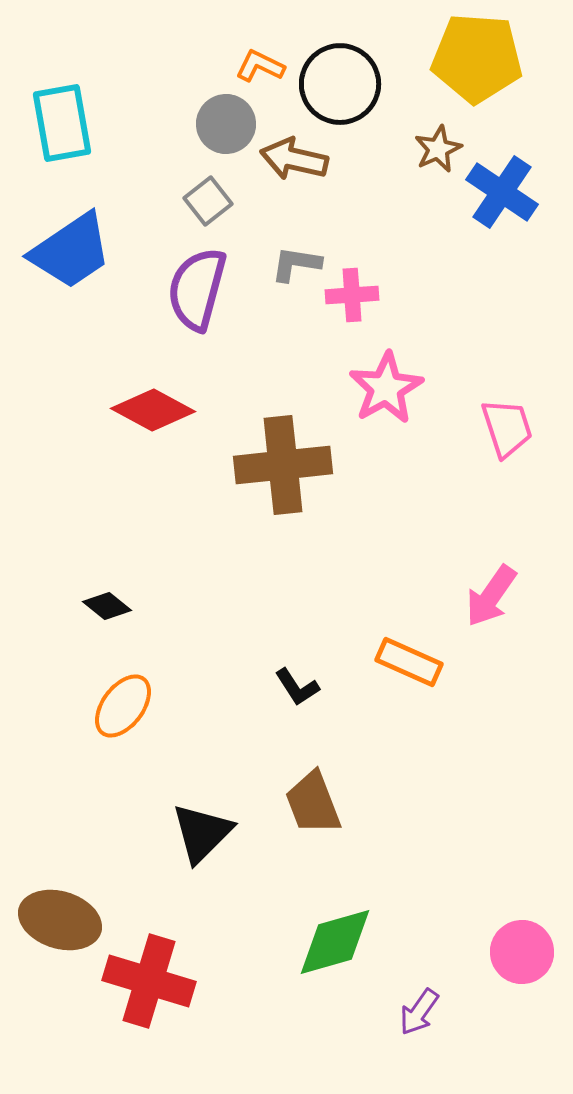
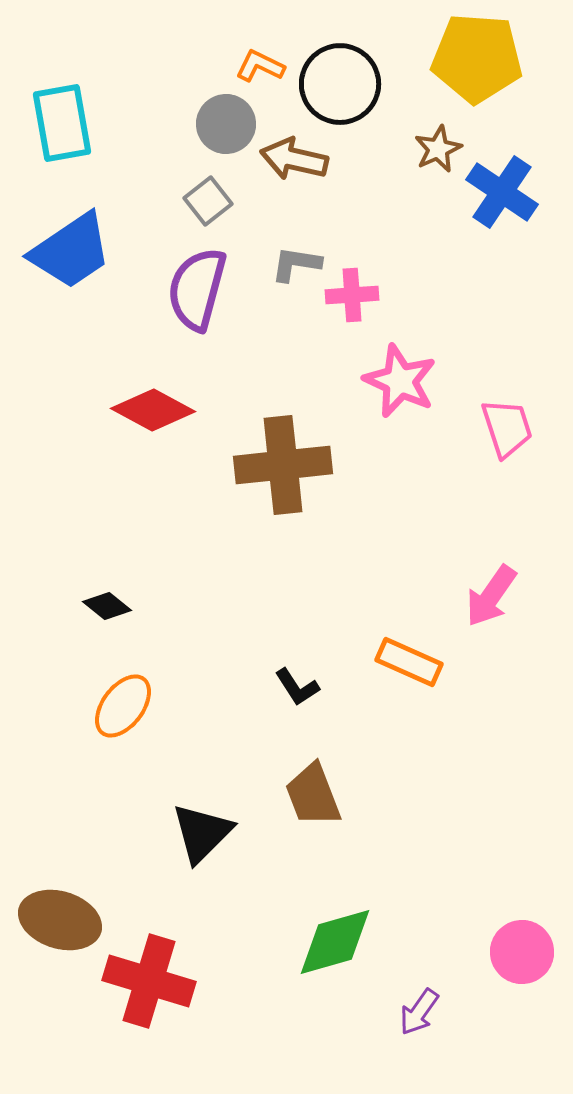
pink star: moved 14 px right, 7 px up; rotated 18 degrees counterclockwise
brown trapezoid: moved 8 px up
